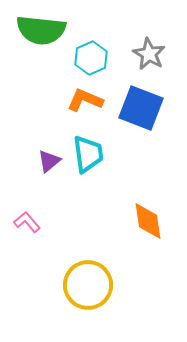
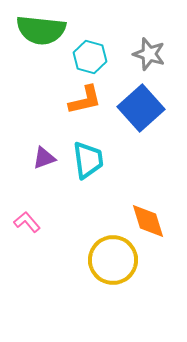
gray star: rotated 12 degrees counterclockwise
cyan hexagon: moved 1 px left, 1 px up; rotated 20 degrees counterclockwise
orange L-shape: rotated 144 degrees clockwise
blue square: rotated 27 degrees clockwise
cyan trapezoid: moved 6 px down
purple triangle: moved 5 px left, 3 px up; rotated 20 degrees clockwise
orange diamond: rotated 9 degrees counterclockwise
yellow circle: moved 25 px right, 25 px up
